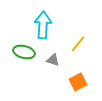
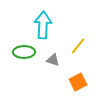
yellow line: moved 2 px down
green ellipse: rotated 15 degrees counterclockwise
